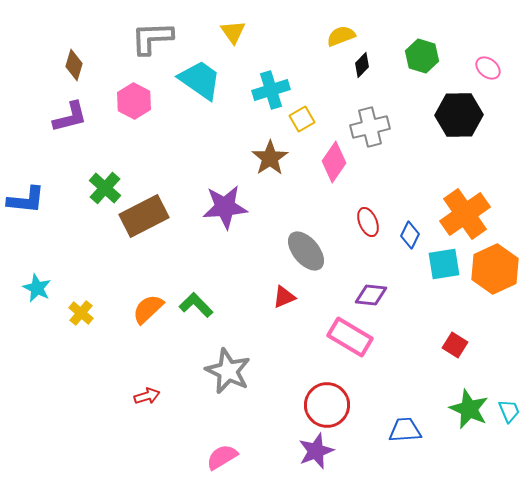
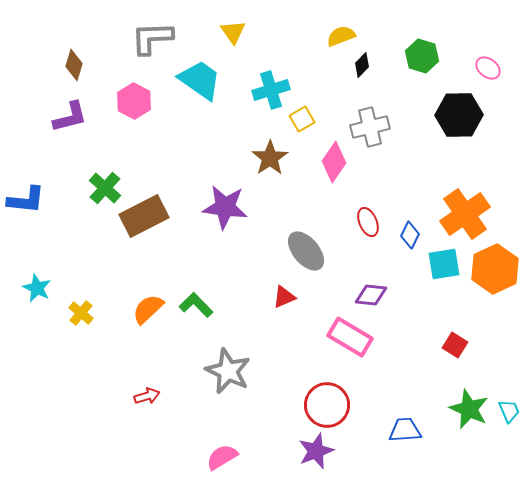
purple star at (225, 207): rotated 12 degrees clockwise
